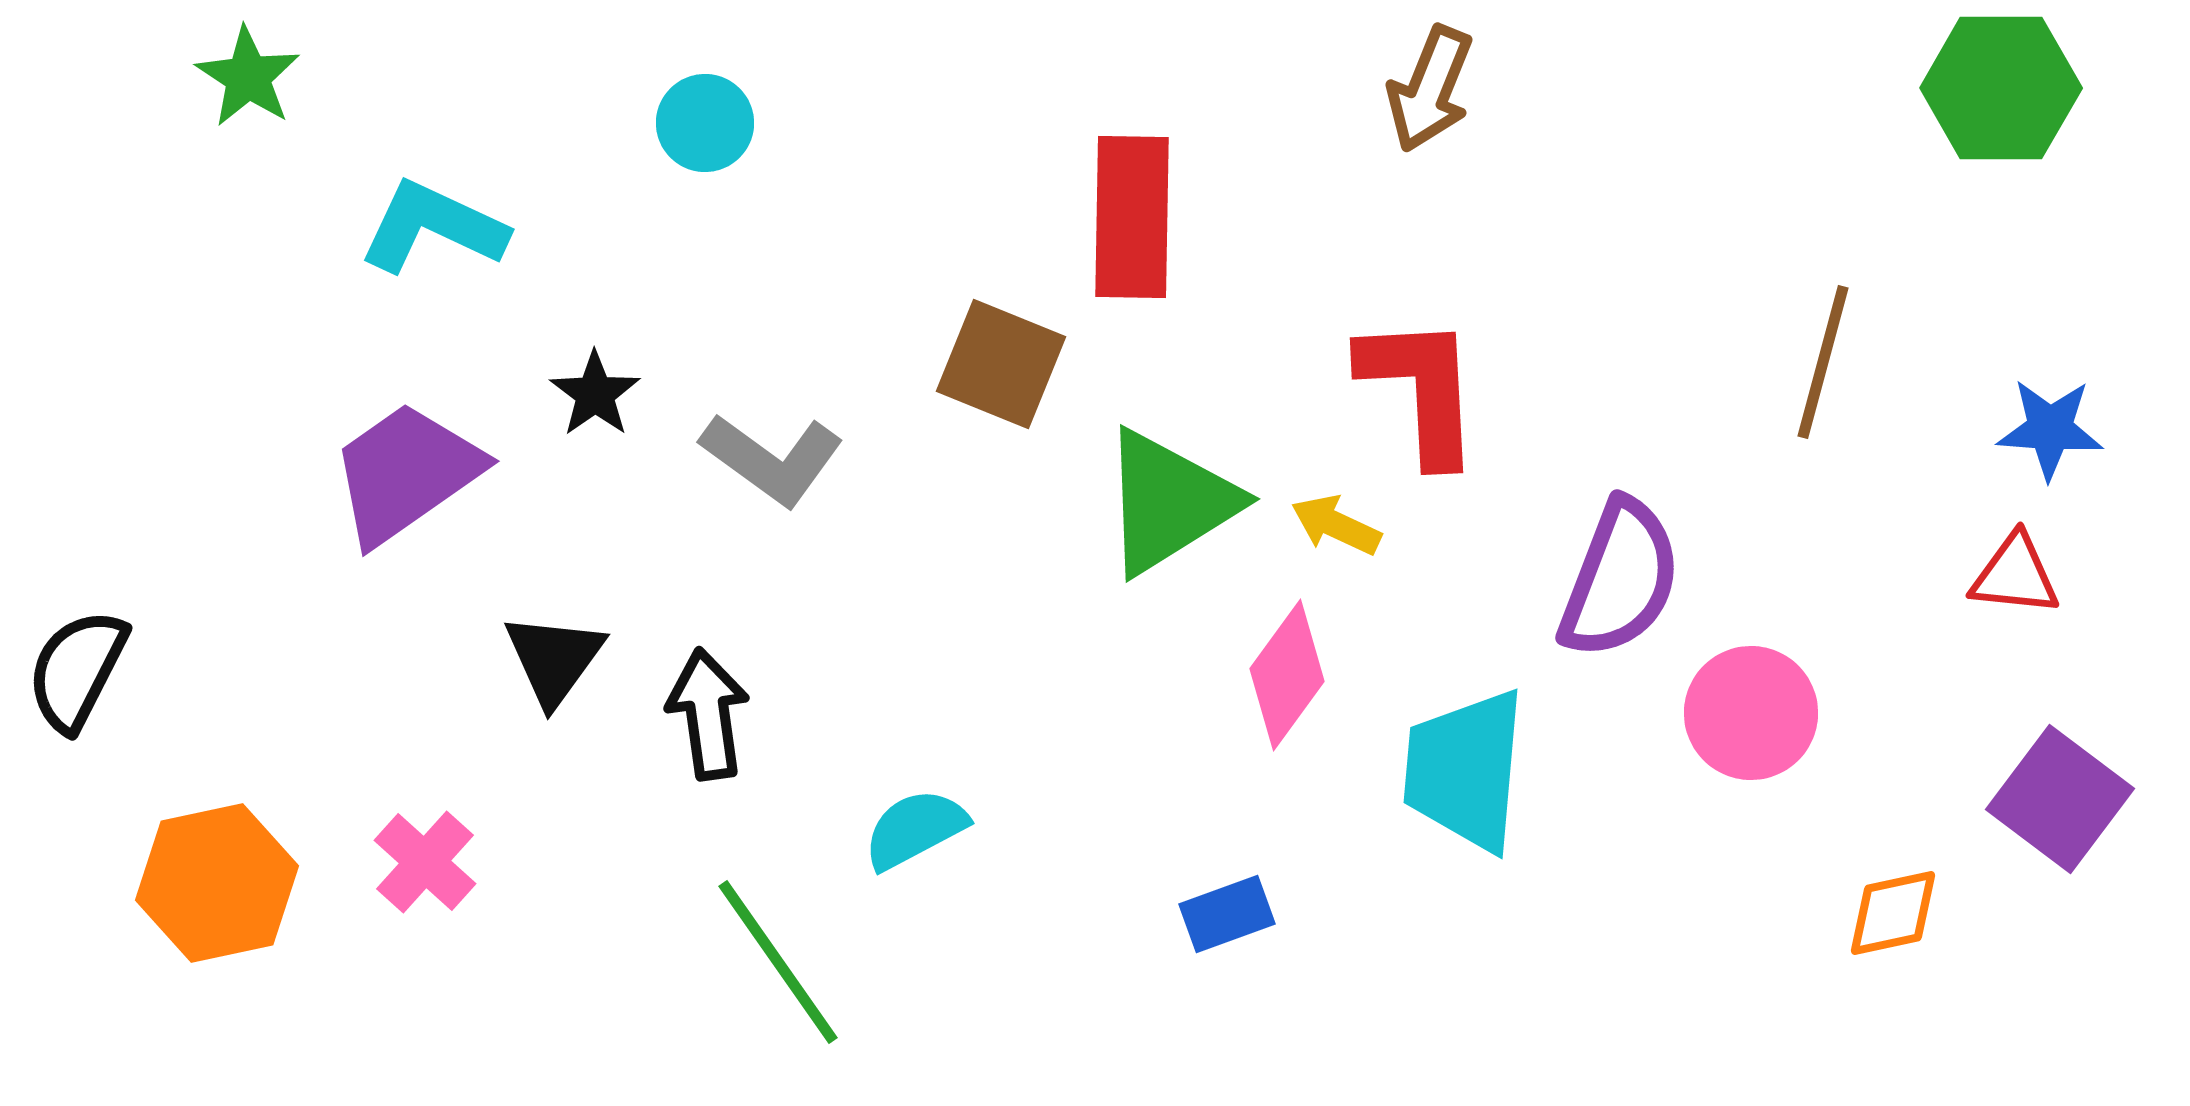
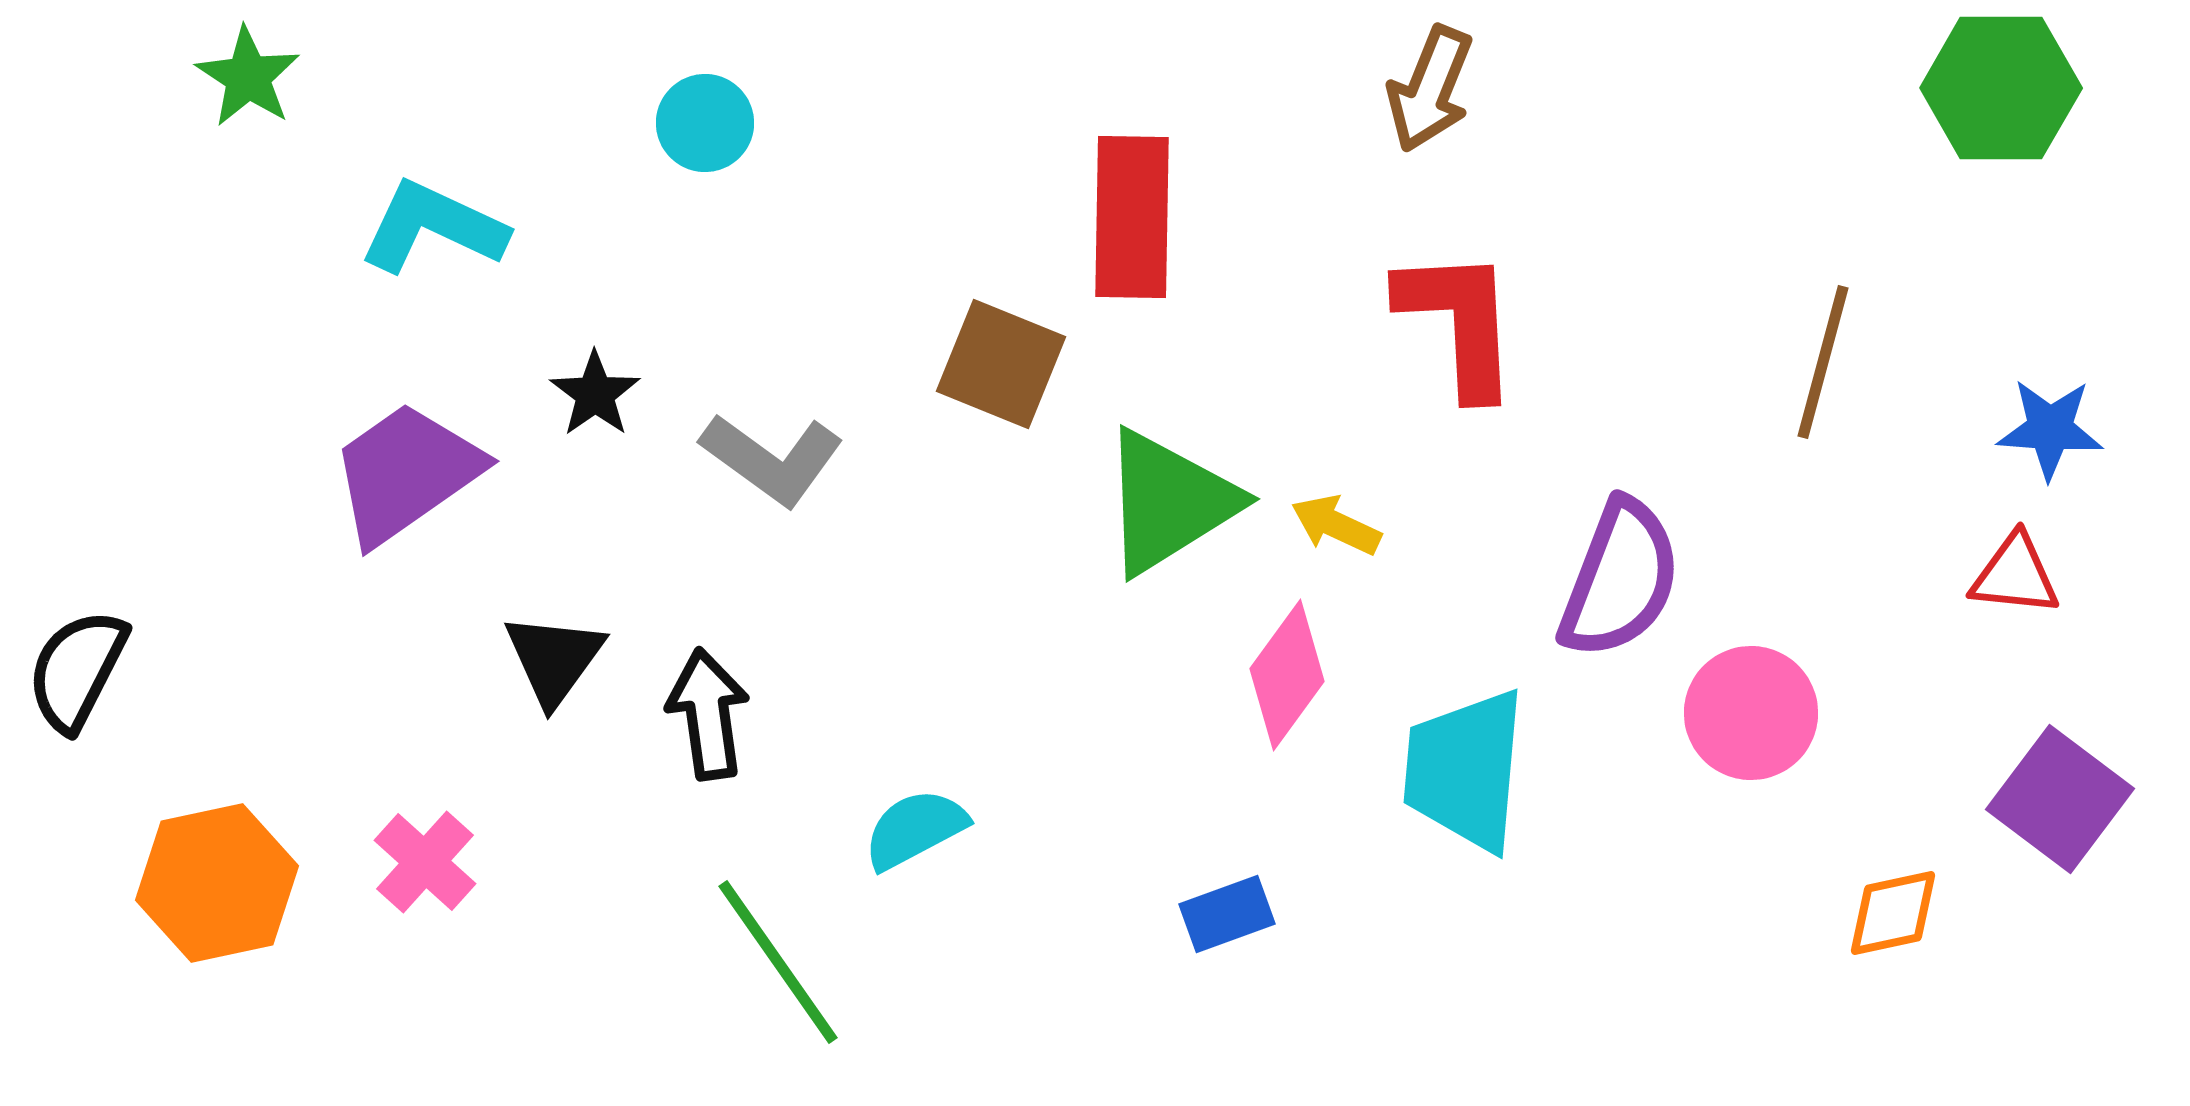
red L-shape: moved 38 px right, 67 px up
